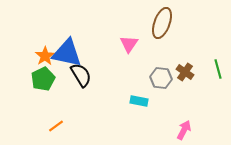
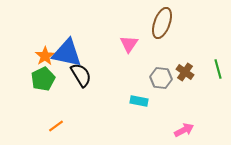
pink arrow: rotated 36 degrees clockwise
